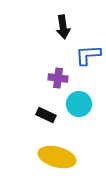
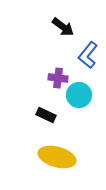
black arrow: rotated 45 degrees counterclockwise
blue L-shape: rotated 48 degrees counterclockwise
cyan circle: moved 9 px up
